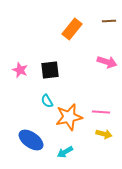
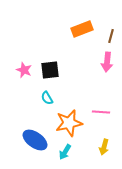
brown line: moved 2 px right, 15 px down; rotated 72 degrees counterclockwise
orange rectangle: moved 10 px right; rotated 30 degrees clockwise
pink arrow: rotated 78 degrees clockwise
pink star: moved 4 px right
cyan semicircle: moved 3 px up
orange star: moved 6 px down
yellow arrow: moved 13 px down; rotated 91 degrees clockwise
blue ellipse: moved 4 px right
cyan arrow: rotated 28 degrees counterclockwise
